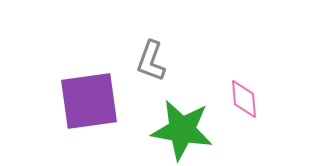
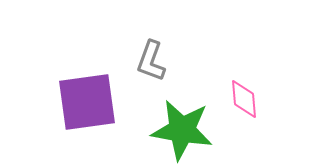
purple square: moved 2 px left, 1 px down
